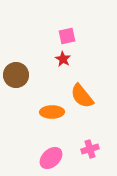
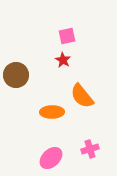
red star: moved 1 px down
